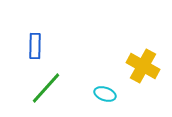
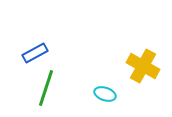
blue rectangle: moved 7 px down; rotated 60 degrees clockwise
green line: rotated 24 degrees counterclockwise
